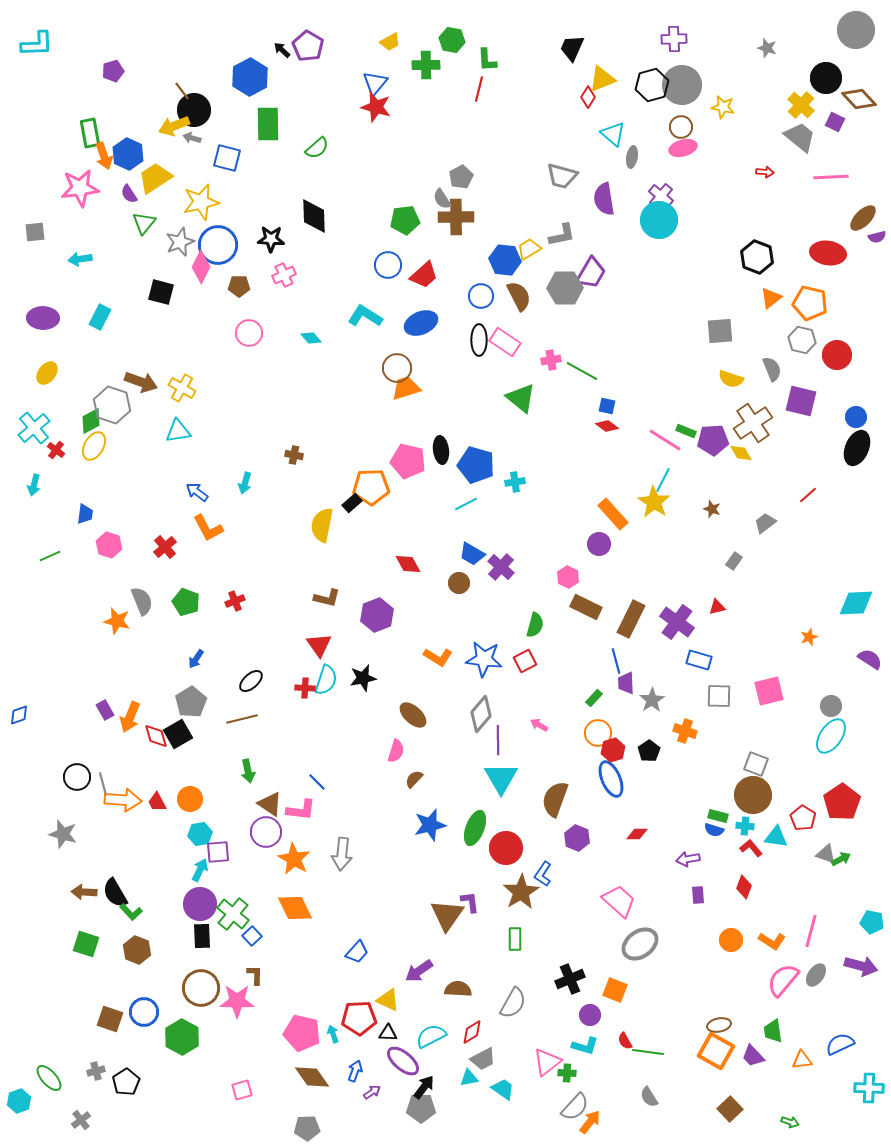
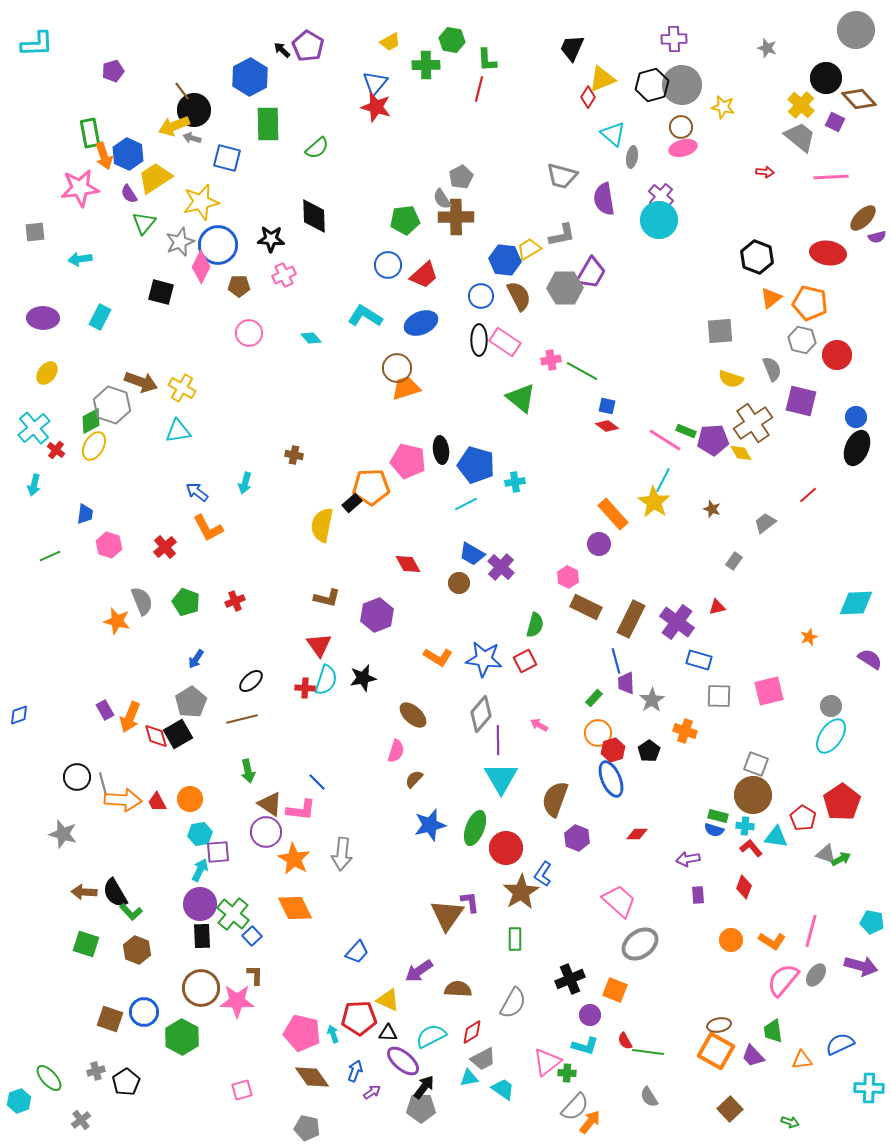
gray pentagon at (307, 1128): rotated 15 degrees clockwise
